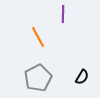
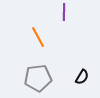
purple line: moved 1 px right, 2 px up
gray pentagon: rotated 20 degrees clockwise
